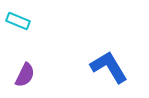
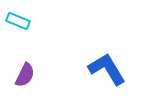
blue L-shape: moved 2 px left, 2 px down
